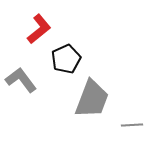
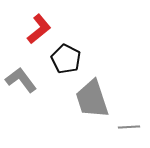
black pentagon: rotated 20 degrees counterclockwise
gray trapezoid: rotated 141 degrees clockwise
gray line: moved 3 px left, 2 px down
